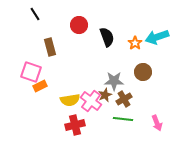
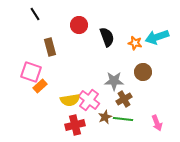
orange star: rotated 24 degrees counterclockwise
orange rectangle: rotated 16 degrees counterclockwise
brown star: moved 22 px down
pink cross: moved 2 px left, 1 px up
